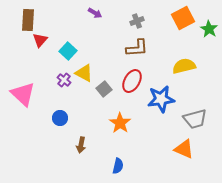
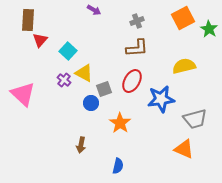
purple arrow: moved 1 px left, 3 px up
gray square: rotated 21 degrees clockwise
blue circle: moved 31 px right, 15 px up
